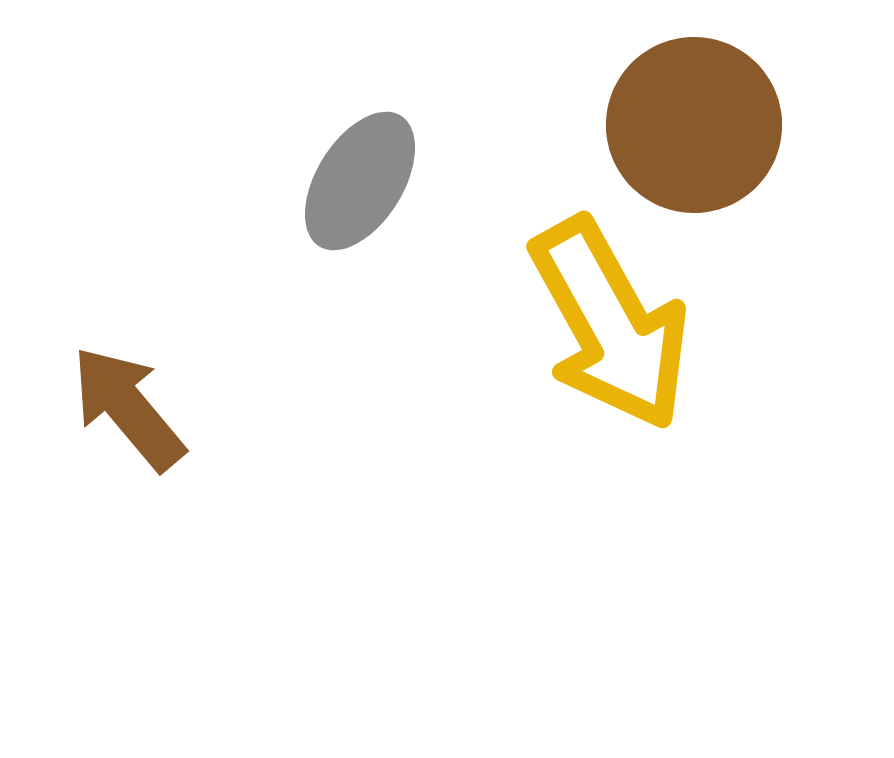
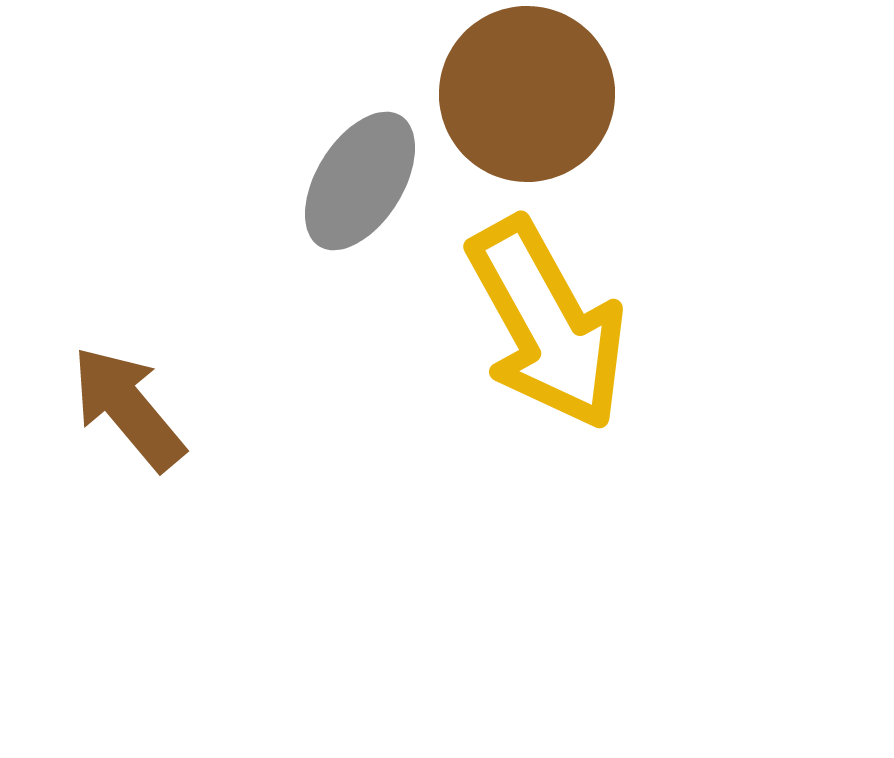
brown circle: moved 167 px left, 31 px up
yellow arrow: moved 63 px left
